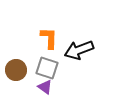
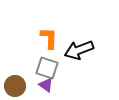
brown circle: moved 1 px left, 16 px down
purple triangle: moved 1 px right, 2 px up
